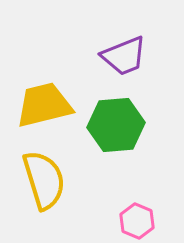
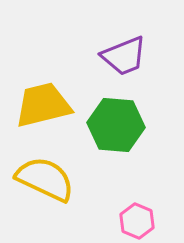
yellow trapezoid: moved 1 px left
green hexagon: rotated 10 degrees clockwise
yellow semicircle: moved 1 px right, 1 px up; rotated 48 degrees counterclockwise
